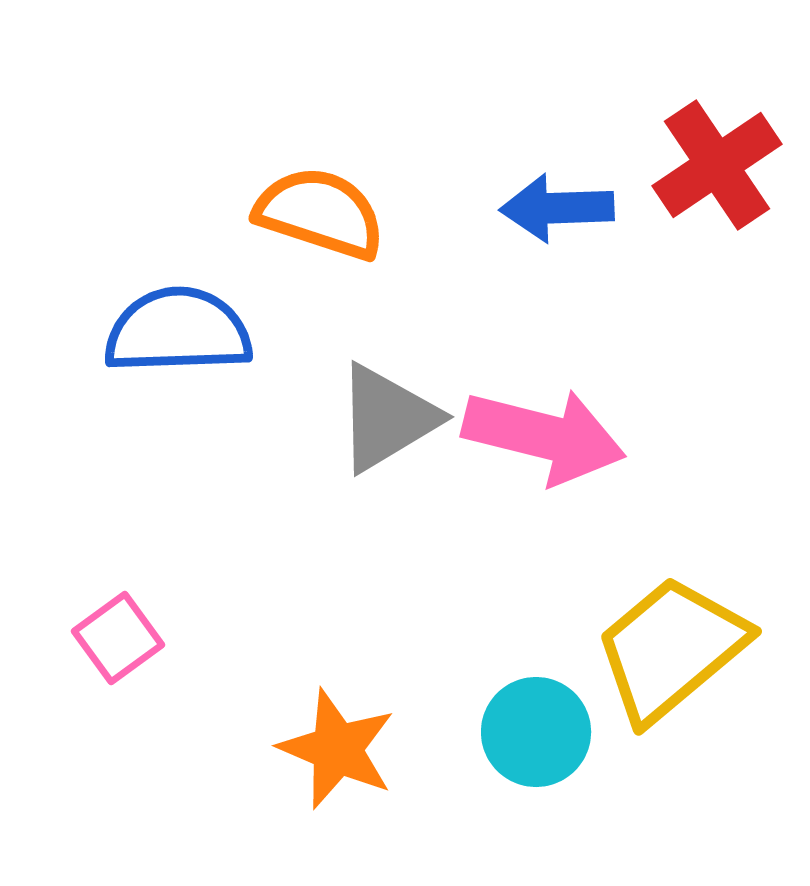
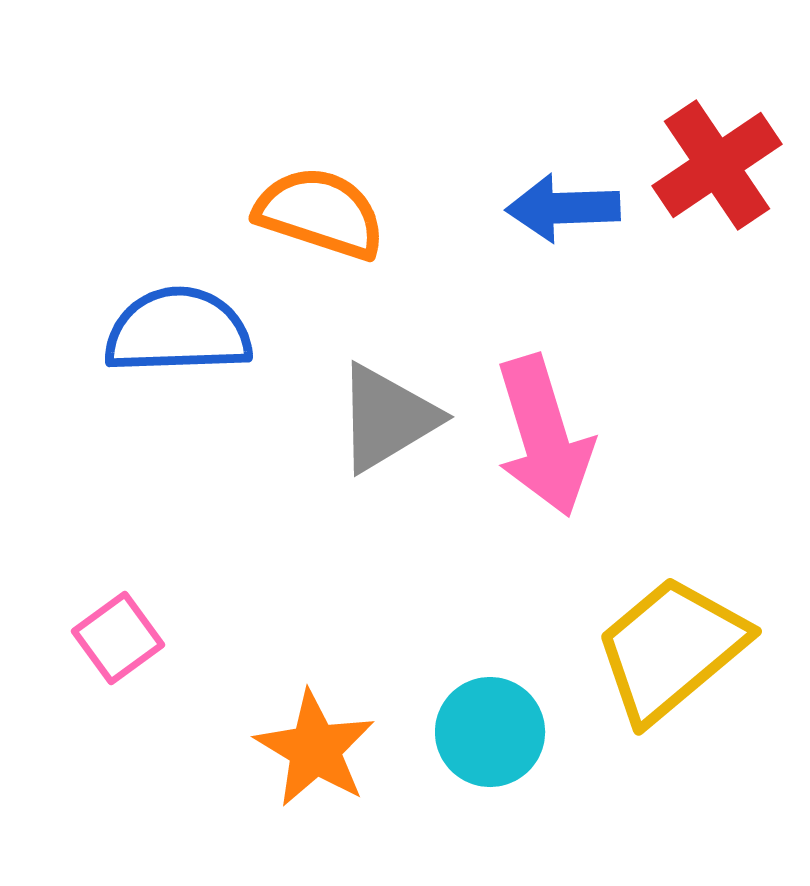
blue arrow: moved 6 px right
pink arrow: rotated 59 degrees clockwise
cyan circle: moved 46 px left
orange star: moved 22 px left; rotated 8 degrees clockwise
